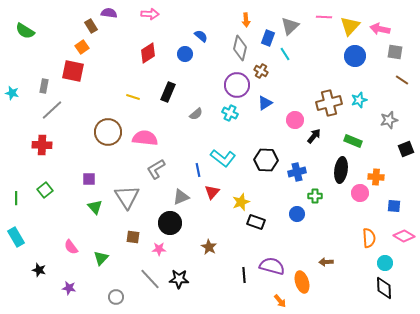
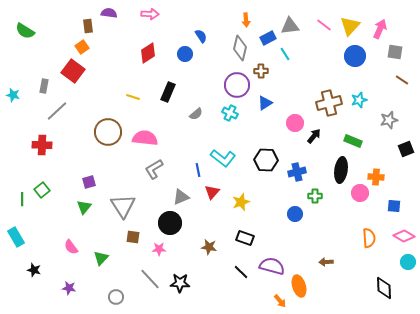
pink line at (324, 17): moved 8 px down; rotated 35 degrees clockwise
brown rectangle at (91, 26): moved 3 px left; rotated 24 degrees clockwise
gray triangle at (290, 26): rotated 36 degrees clockwise
pink arrow at (380, 29): rotated 102 degrees clockwise
blue semicircle at (201, 36): rotated 16 degrees clockwise
blue rectangle at (268, 38): rotated 42 degrees clockwise
red square at (73, 71): rotated 25 degrees clockwise
brown cross at (261, 71): rotated 32 degrees counterclockwise
cyan star at (12, 93): moved 1 px right, 2 px down
gray line at (52, 110): moved 5 px right, 1 px down
pink circle at (295, 120): moved 3 px down
gray L-shape at (156, 169): moved 2 px left
purple square at (89, 179): moved 3 px down; rotated 16 degrees counterclockwise
green square at (45, 190): moved 3 px left
gray triangle at (127, 197): moved 4 px left, 9 px down
green line at (16, 198): moved 6 px right, 1 px down
green triangle at (95, 207): moved 11 px left; rotated 21 degrees clockwise
blue circle at (297, 214): moved 2 px left
black rectangle at (256, 222): moved 11 px left, 16 px down
brown star at (209, 247): rotated 21 degrees counterclockwise
cyan circle at (385, 263): moved 23 px right, 1 px up
black star at (39, 270): moved 5 px left
black line at (244, 275): moved 3 px left, 3 px up; rotated 42 degrees counterclockwise
black star at (179, 279): moved 1 px right, 4 px down
orange ellipse at (302, 282): moved 3 px left, 4 px down
